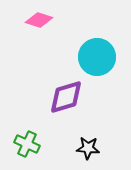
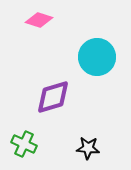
purple diamond: moved 13 px left
green cross: moved 3 px left
